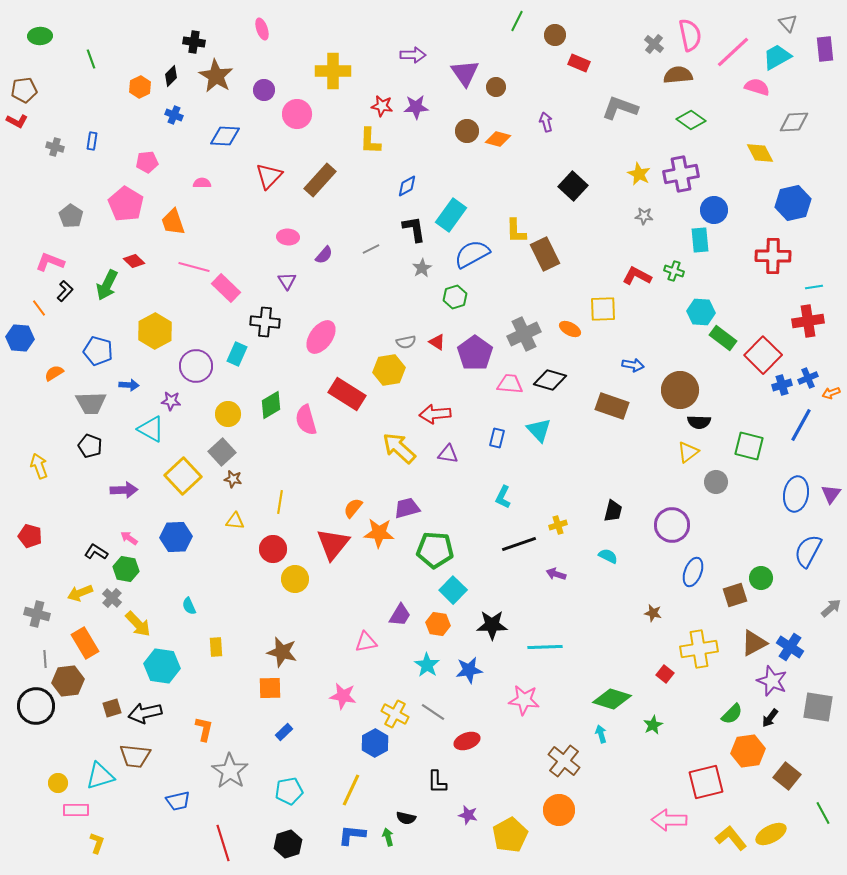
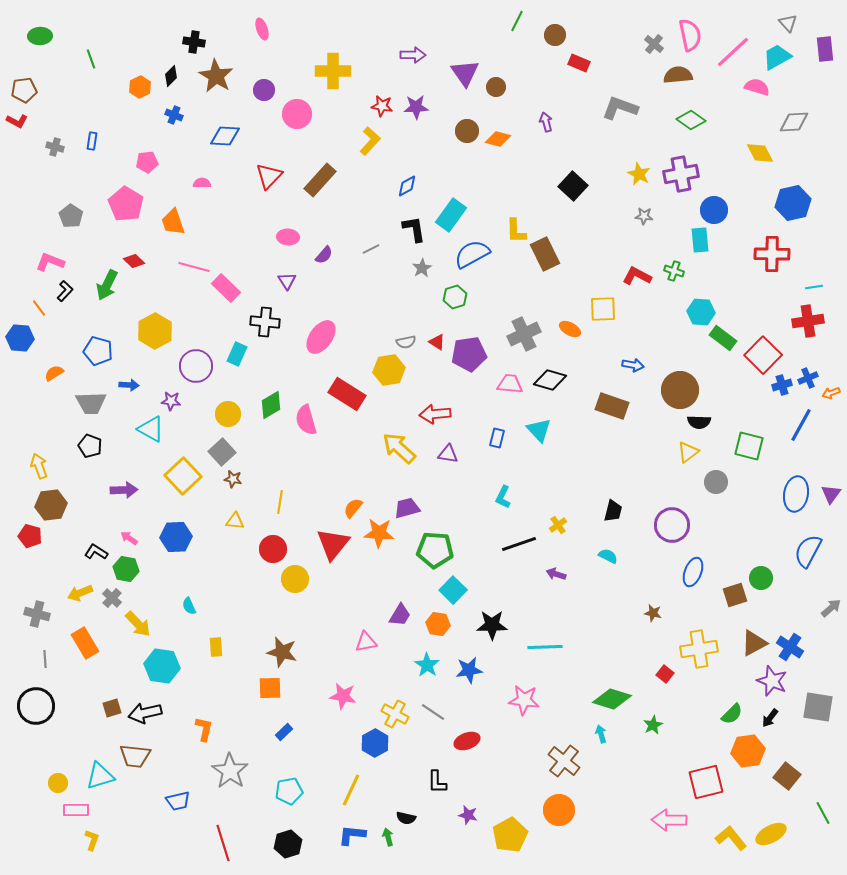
yellow L-shape at (370, 141): rotated 140 degrees counterclockwise
red cross at (773, 256): moved 1 px left, 2 px up
purple pentagon at (475, 353): moved 6 px left, 1 px down; rotated 28 degrees clockwise
yellow cross at (558, 525): rotated 18 degrees counterclockwise
brown hexagon at (68, 681): moved 17 px left, 176 px up
yellow L-shape at (97, 843): moved 5 px left, 3 px up
